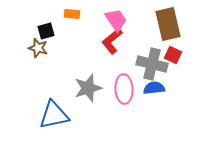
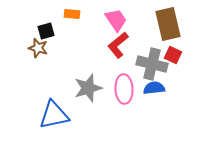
red L-shape: moved 6 px right, 4 px down
